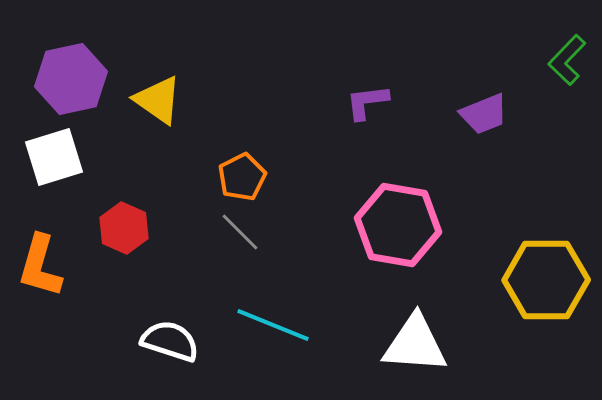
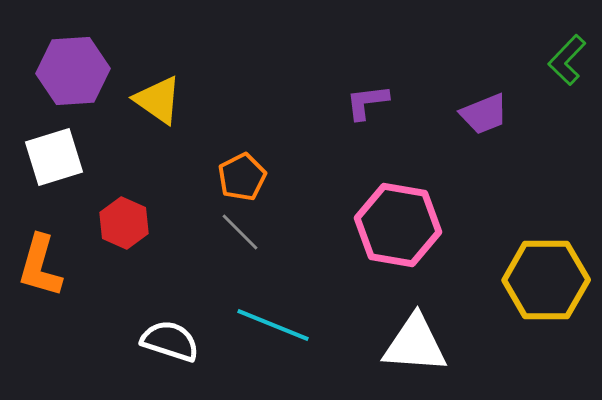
purple hexagon: moved 2 px right, 8 px up; rotated 8 degrees clockwise
red hexagon: moved 5 px up
